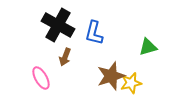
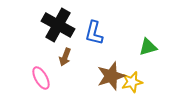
yellow star: moved 1 px right, 1 px up
